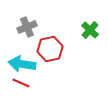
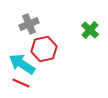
gray cross: moved 2 px right, 3 px up
red hexagon: moved 6 px left
cyan arrow: rotated 24 degrees clockwise
